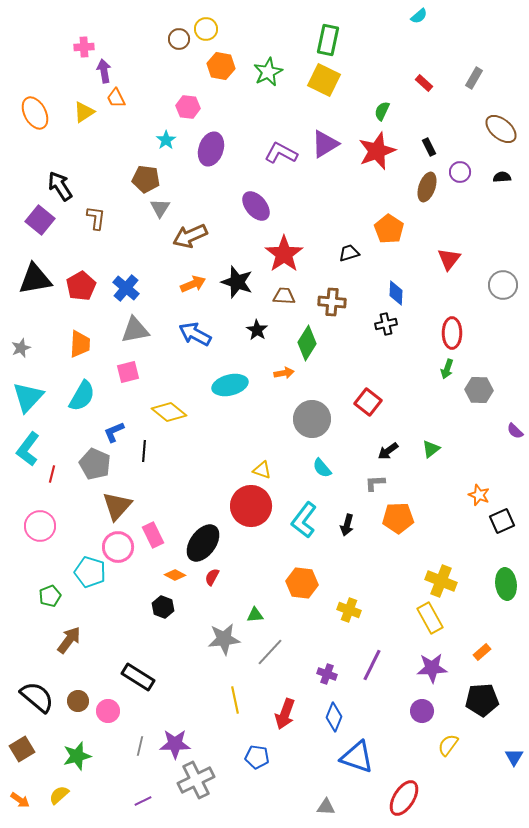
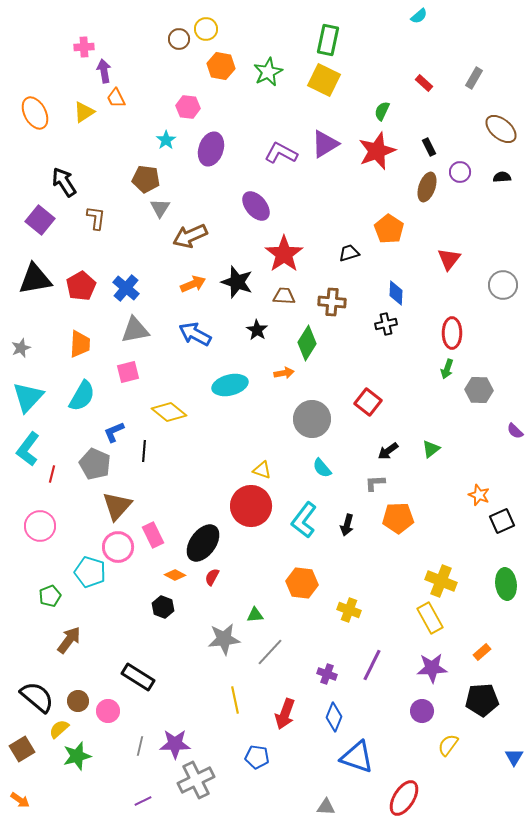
black arrow at (60, 186): moved 4 px right, 4 px up
yellow semicircle at (59, 795): moved 66 px up
